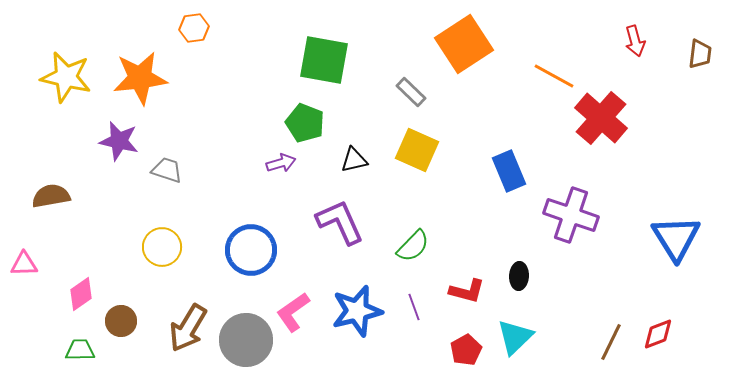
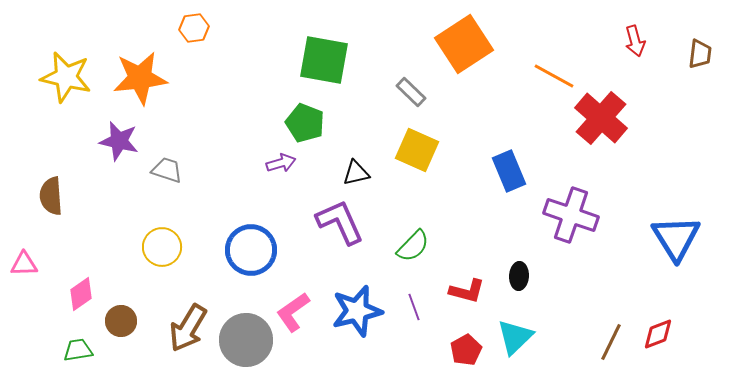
black triangle: moved 2 px right, 13 px down
brown semicircle: rotated 84 degrees counterclockwise
green trapezoid: moved 2 px left; rotated 8 degrees counterclockwise
